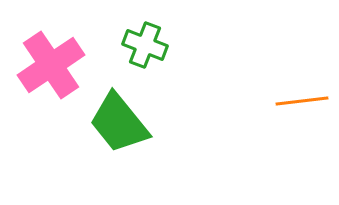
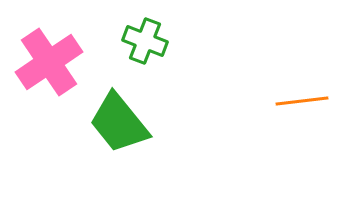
green cross: moved 4 px up
pink cross: moved 2 px left, 3 px up
